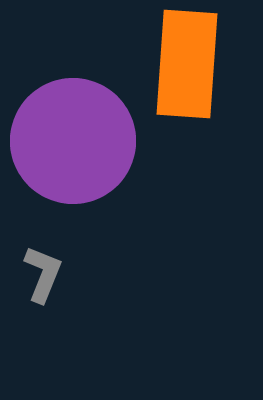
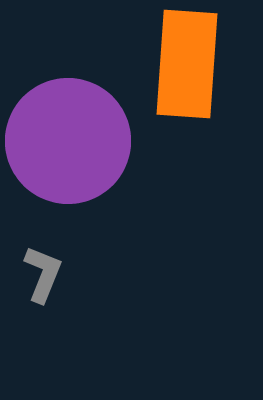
purple circle: moved 5 px left
